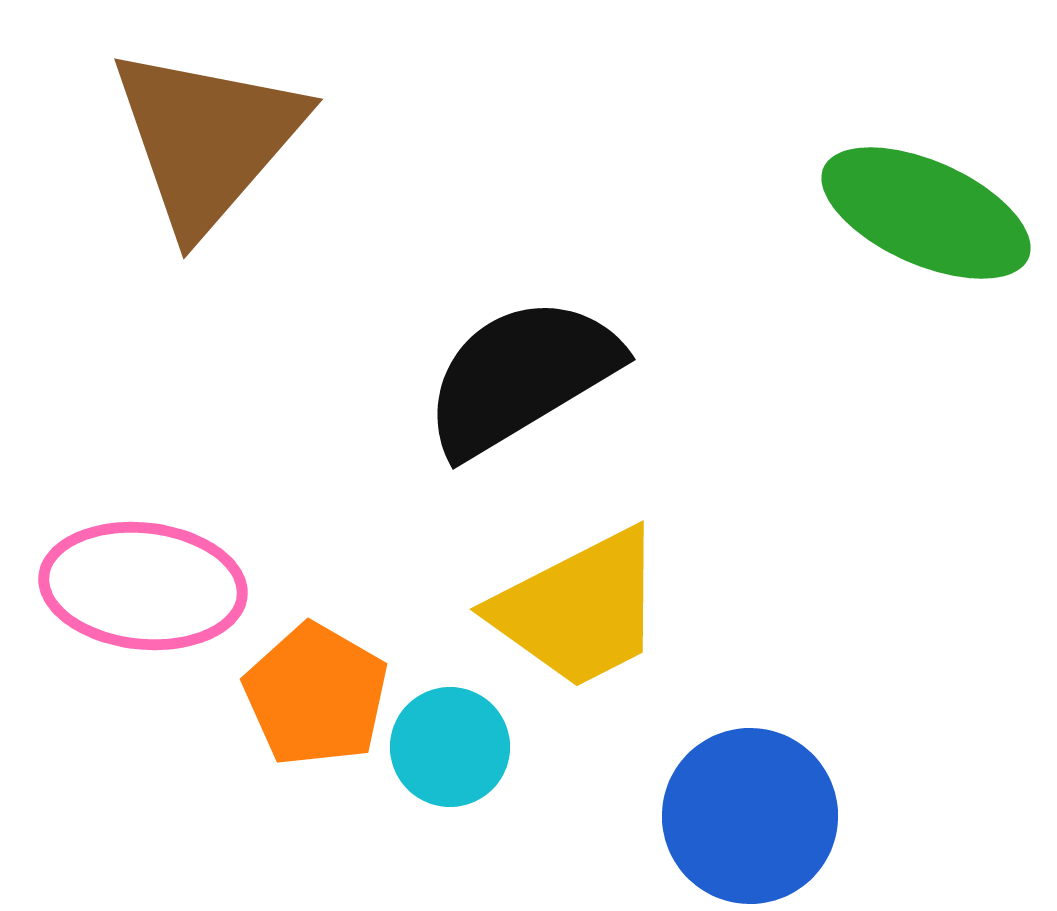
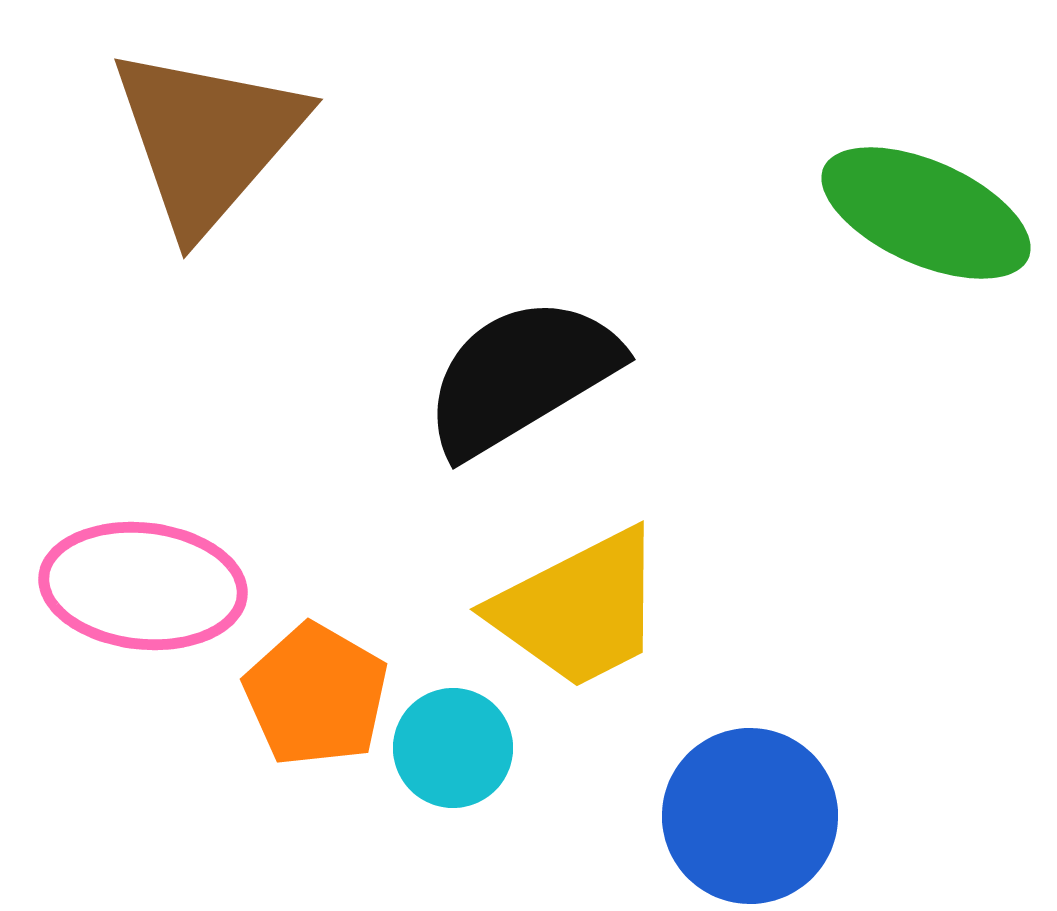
cyan circle: moved 3 px right, 1 px down
